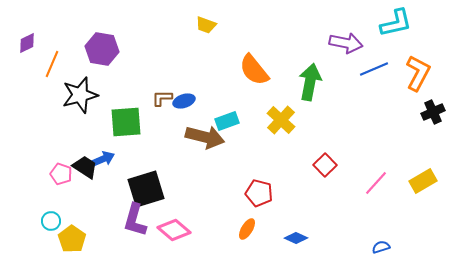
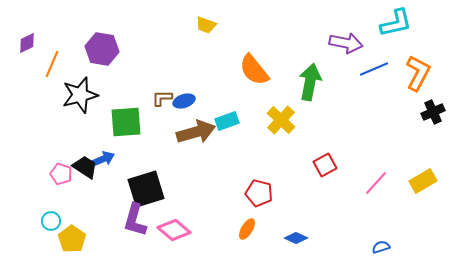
brown arrow: moved 9 px left, 5 px up; rotated 30 degrees counterclockwise
red square: rotated 15 degrees clockwise
